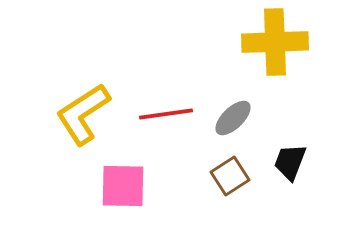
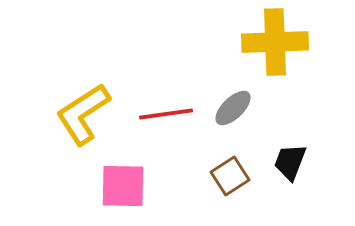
gray ellipse: moved 10 px up
